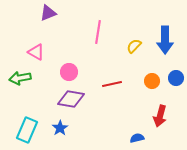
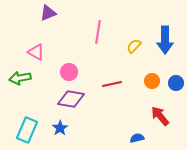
blue circle: moved 5 px down
red arrow: rotated 125 degrees clockwise
